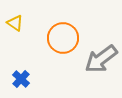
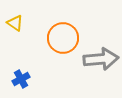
gray arrow: rotated 148 degrees counterclockwise
blue cross: rotated 18 degrees clockwise
